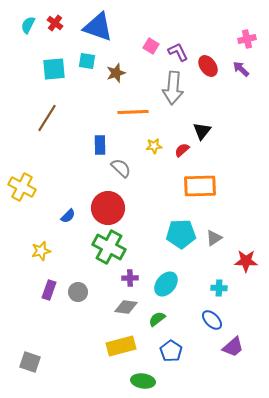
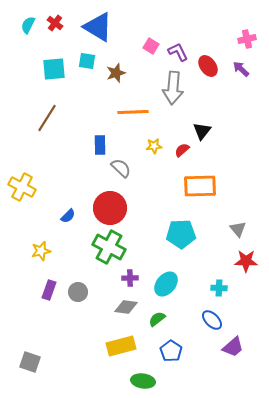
blue triangle at (98, 27): rotated 12 degrees clockwise
red circle at (108, 208): moved 2 px right
gray triangle at (214, 238): moved 24 px right, 9 px up; rotated 36 degrees counterclockwise
